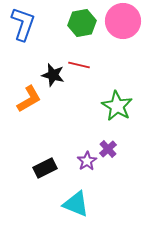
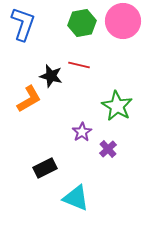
black star: moved 2 px left, 1 px down
purple star: moved 5 px left, 29 px up
cyan triangle: moved 6 px up
